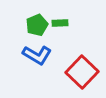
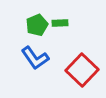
blue L-shape: moved 2 px left, 3 px down; rotated 24 degrees clockwise
red square: moved 2 px up
